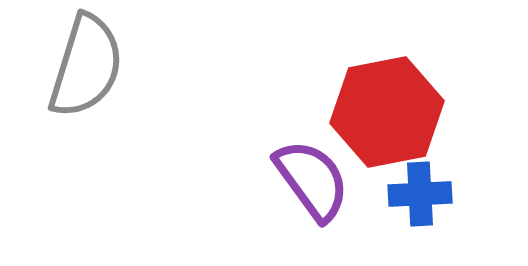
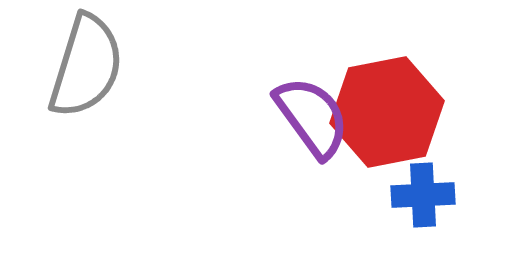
purple semicircle: moved 63 px up
blue cross: moved 3 px right, 1 px down
